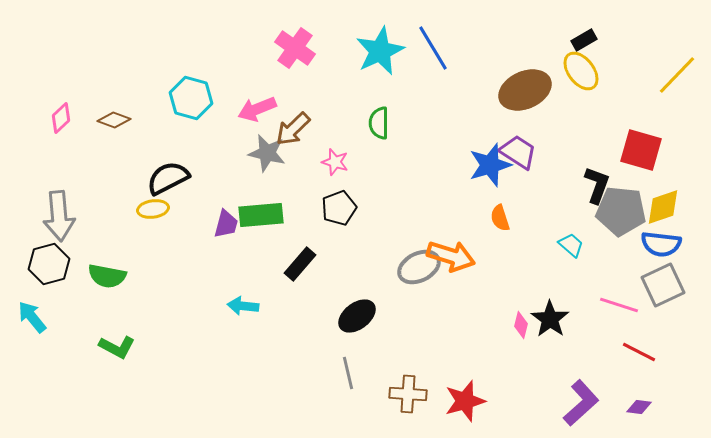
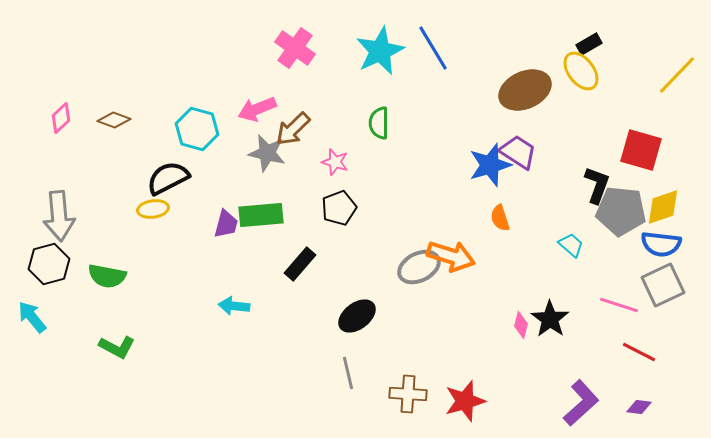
black rectangle at (584, 40): moved 5 px right, 4 px down
cyan hexagon at (191, 98): moved 6 px right, 31 px down
cyan arrow at (243, 306): moved 9 px left
